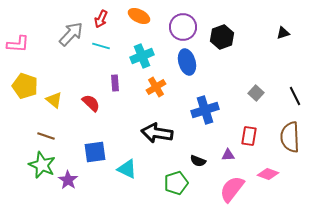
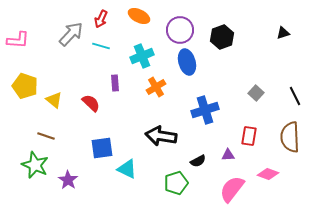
purple circle: moved 3 px left, 3 px down
pink L-shape: moved 4 px up
black arrow: moved 4 px right, 3 px down
blue square: moved 7 px right, 4 px up
black semicircle: rotated 49 degrees counterclockwise
green star: moved 7 px left
